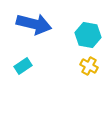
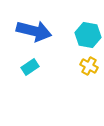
blue arrow: moved 7 px down
cyan rectangle: moved 7 px right, 1 px down
